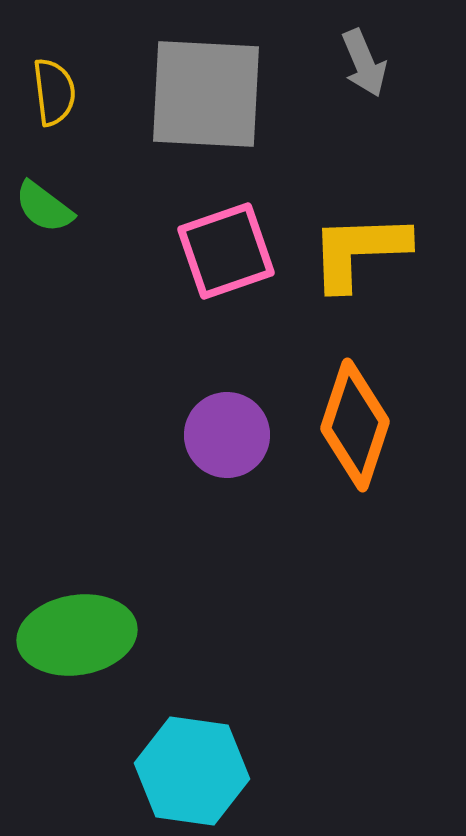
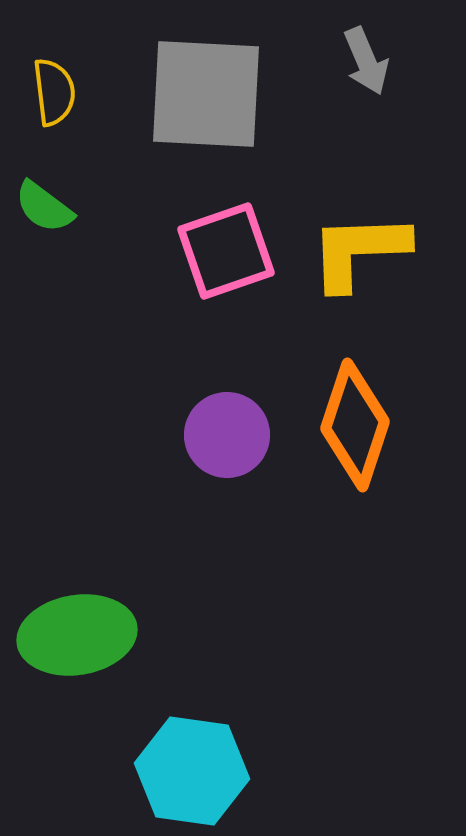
gray arrow: moved 2 px right, 2 px up
